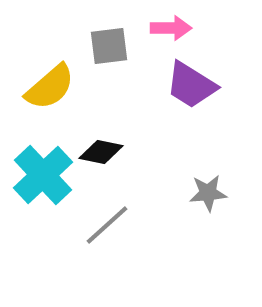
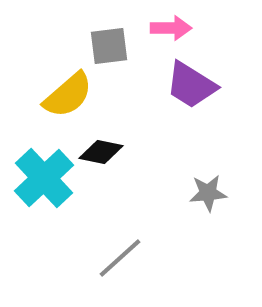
yellow semicircle: moved 18 px right, 8 px down
cyan cross: moved 1 px right, 3 px down
gray line: moved 13 px right, 33 px down
